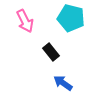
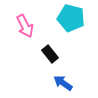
pink arrow: moved 5 px down
black rectangle: moved 1 px left, 2 px down
